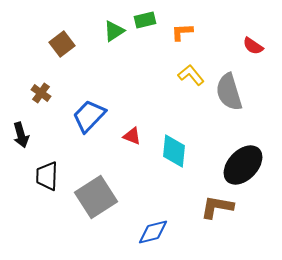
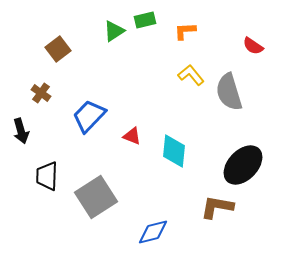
orange L-shape: moved 3 px right, 1 px up
brown square: moved 4 px left, 5 px down
black arrow: moved 4 px up
